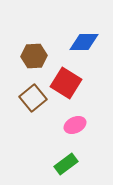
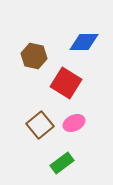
brown hexagon: rotated 15 degrees clockwise
brown square: moved 7 px right, 27 px down
pink ellipse: moved 1 px left, 2 px up
green rectangle: moved 4 px left, 1 px up
